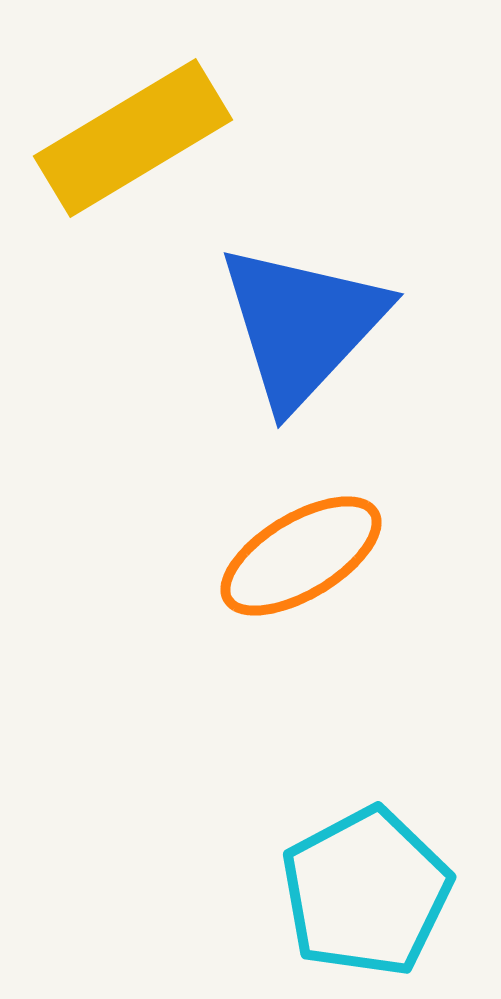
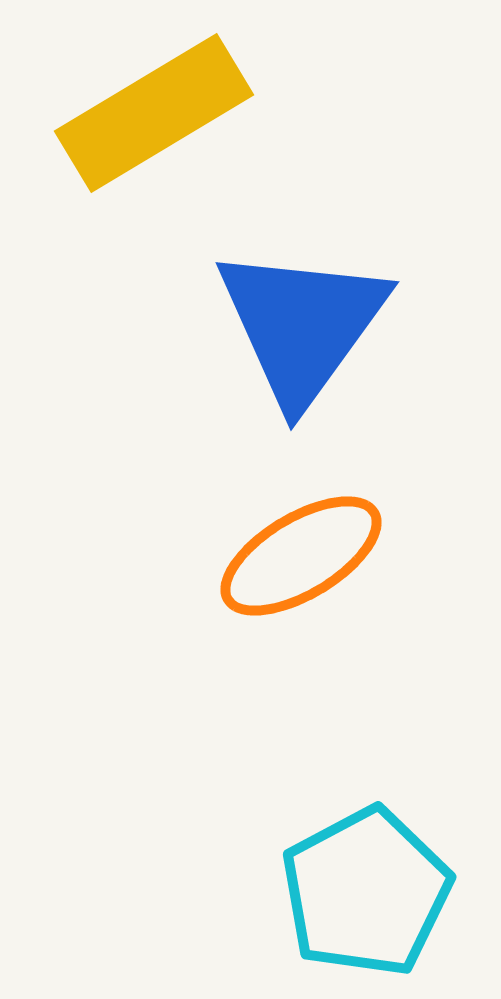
yellow rectangle: moved 21 px right, 25 px up
blue triangle: rotated 7 degrees counterclockwise
